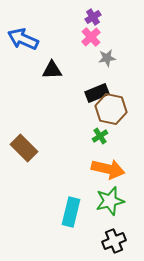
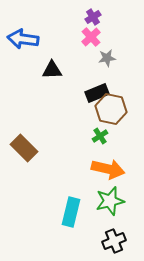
blue arrow: rotated 16 degrees counterclockwise
